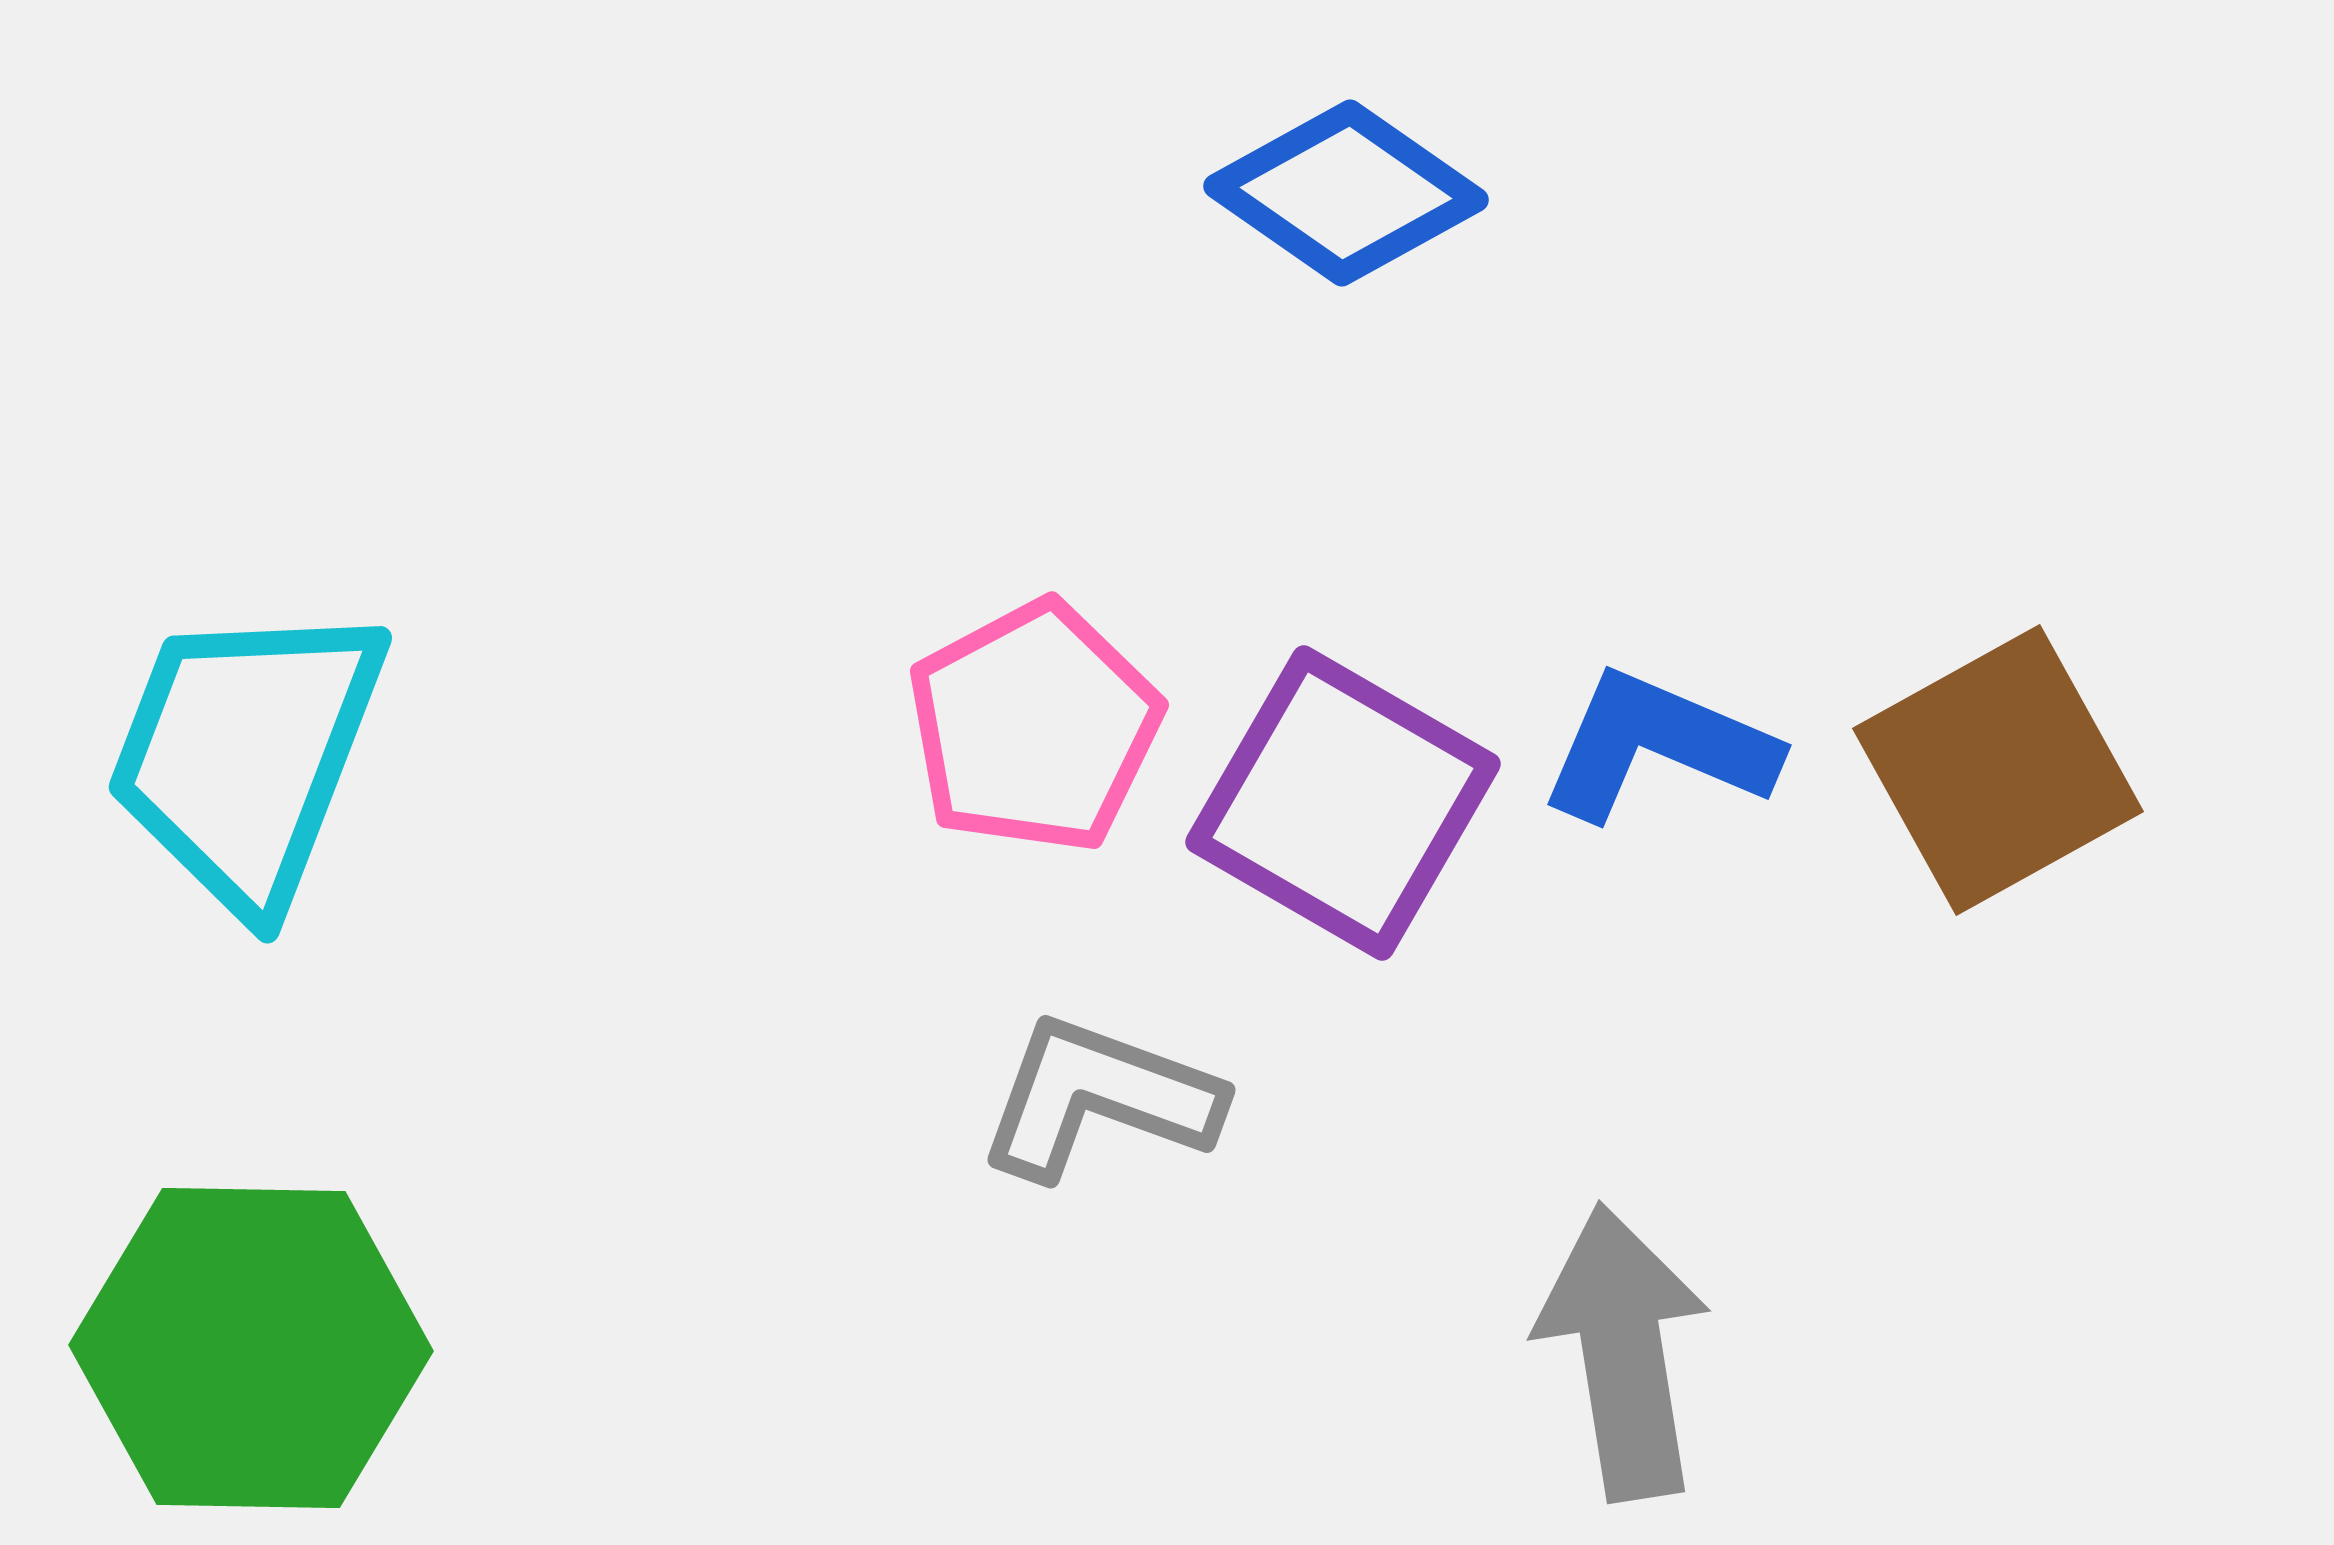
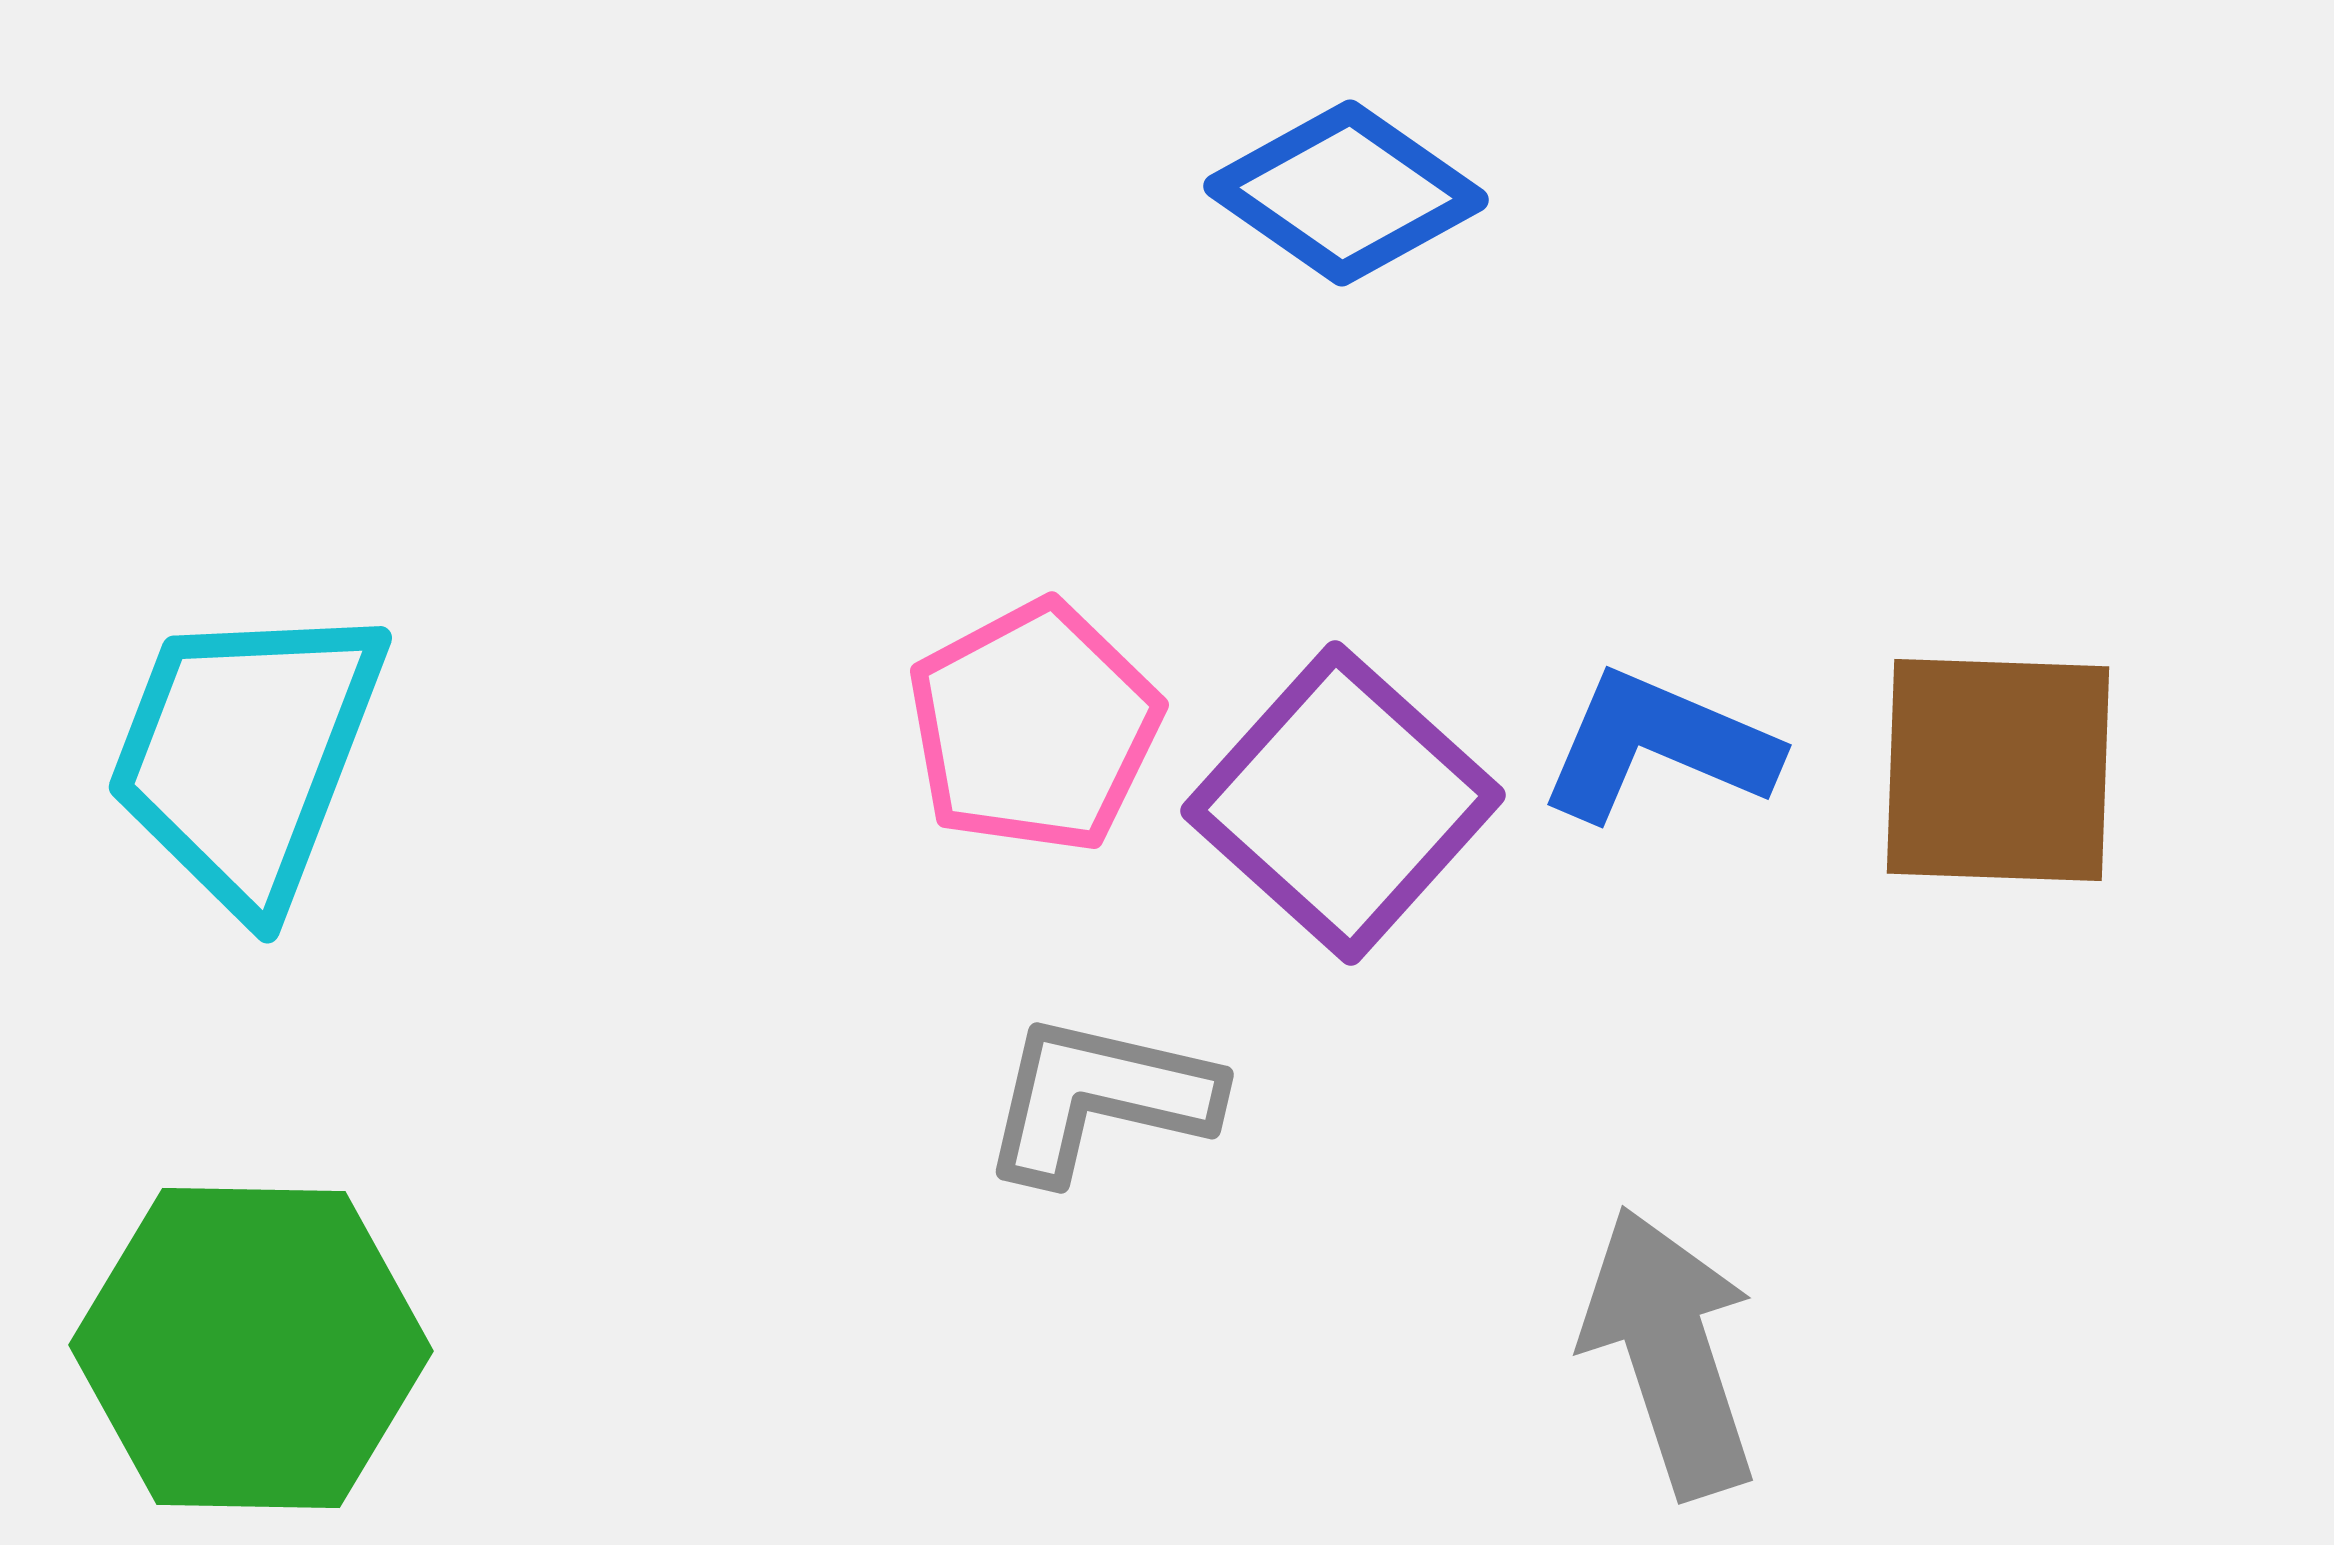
brown square: rotated 31 degrees clockwise
purple square: rotated 12 degrees clockwise
gray L-shape: rotated 7 degrees counterclockwise
gray arrow: moved 47 px right; rotated 9 degrees counterclockwise
